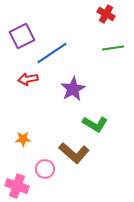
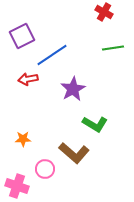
red cross: moved 2 px left, 2 px up
blue line: moved 2 px down
